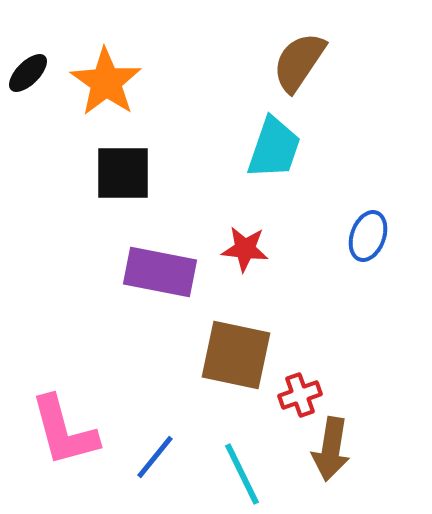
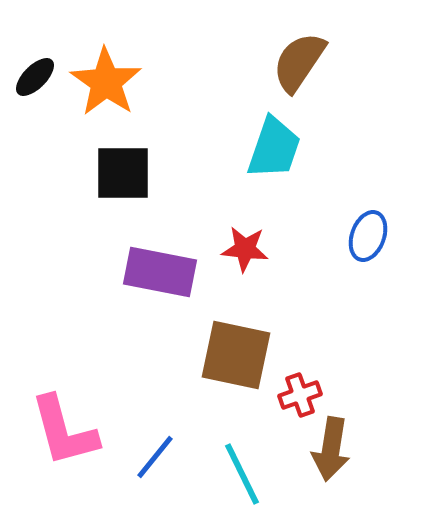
black ellipse: moved 7 px right, 4 px down
